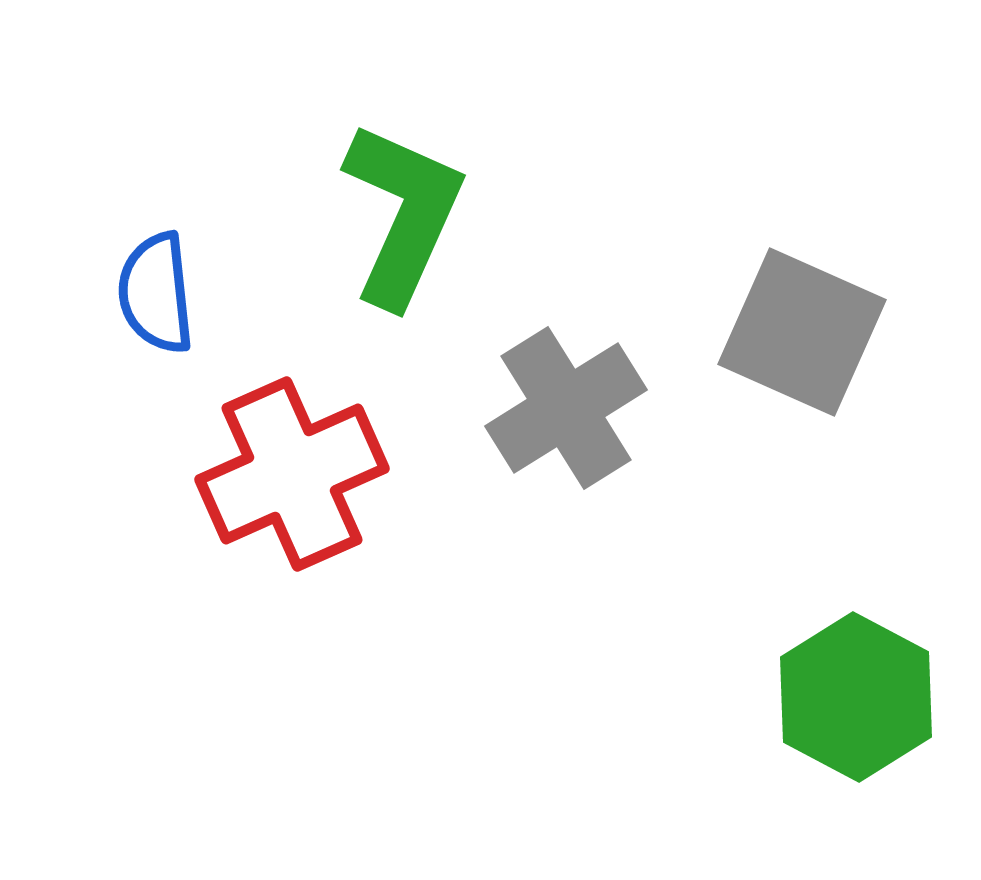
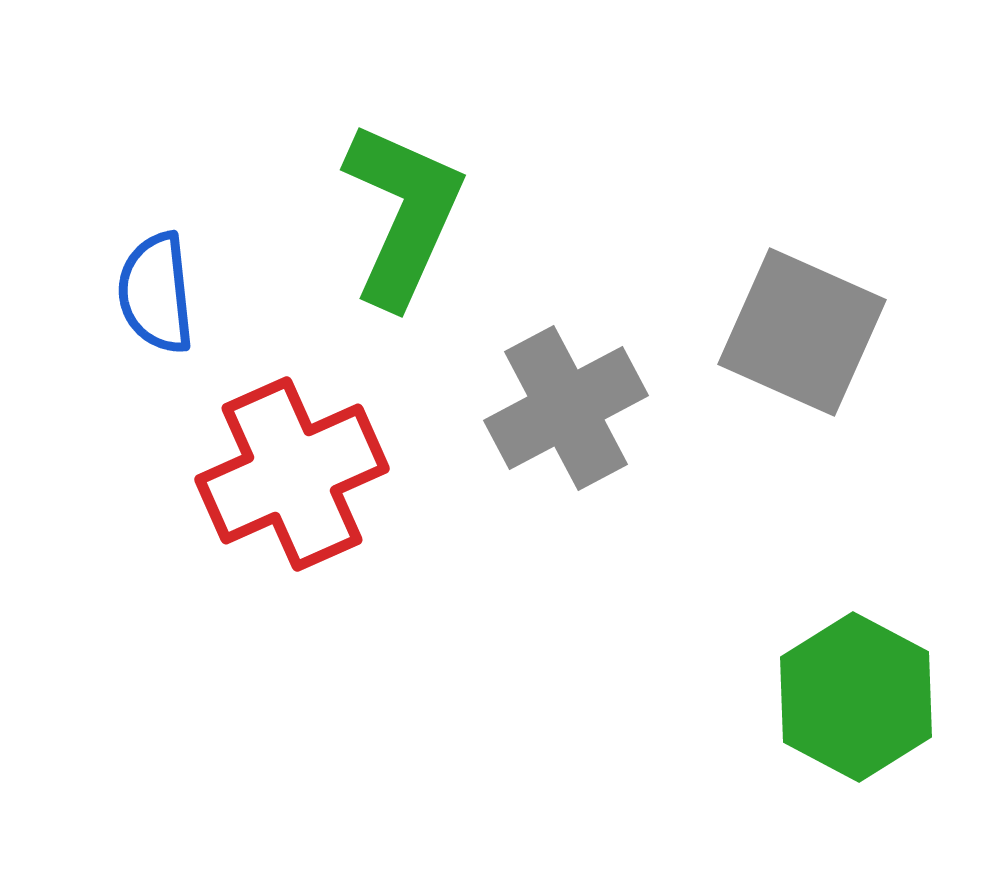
gray cross: rotated 4 degrees clockwise
